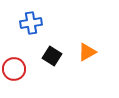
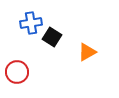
black square: moved 19 px up
red circle: moved 3 px right, 3 px down
